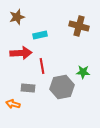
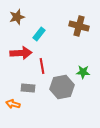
cyan rectangle: moved 1 px left, 1 px up; rotated 40 degrees counterclockwise
